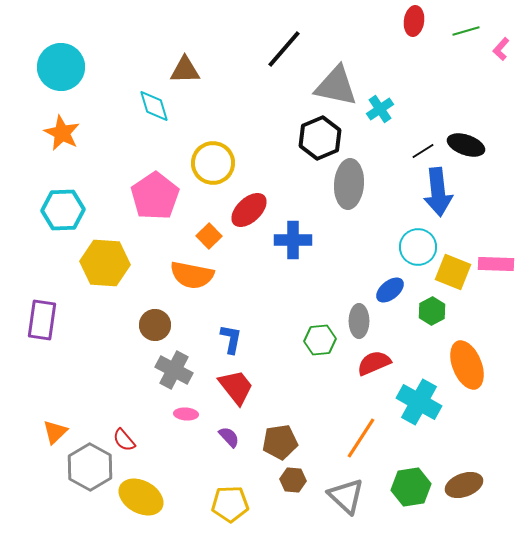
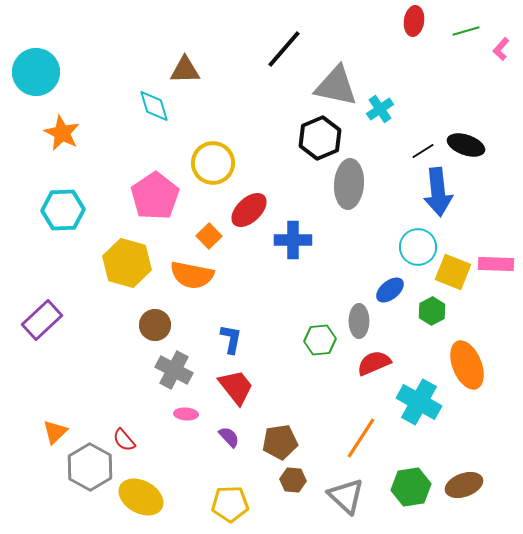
cyan circle at (61, 67): moved 25 px left, 5 px down
yellow hexagon at (105, 263): moved 22 px right; rotated 12 degrees clockwise
purple rectangle at (42, 320): rotated 39 degrees clockwise
